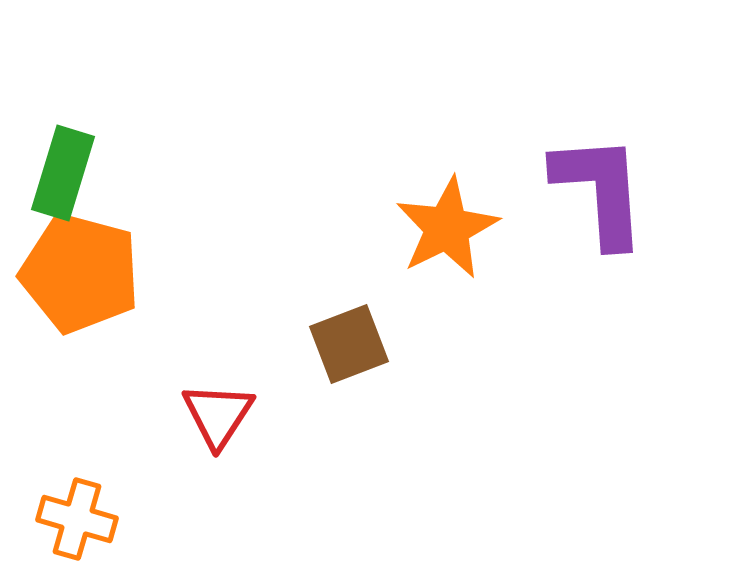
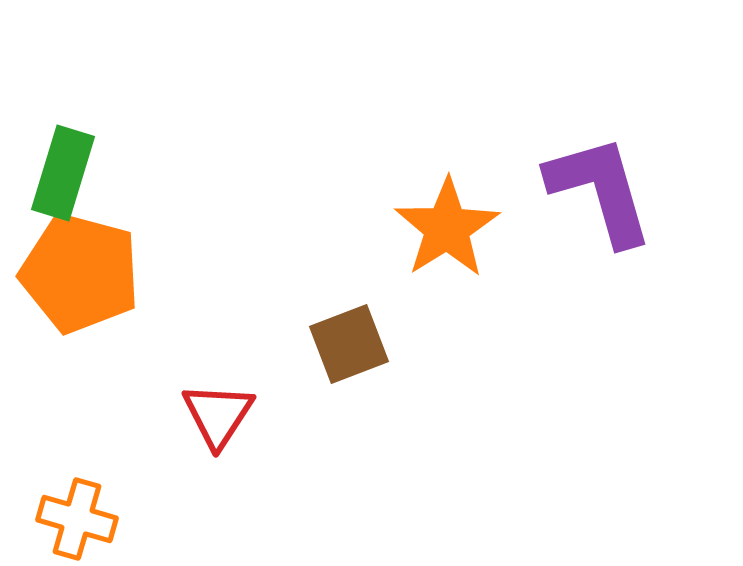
purple L-shape: rotated 12 degrees counterclockwise
orange star: rotated 6 degrees counterclockwise
